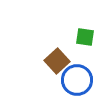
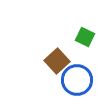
green square: rotated 18 degrees clockwise
